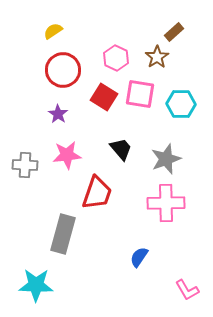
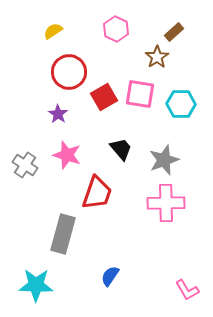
pink hexagon: moved 29 px up
red circle: moved 6 px right, 2 px down
red square: rotated 28 degrees clockwise
pink star: rotated 24 degrees clockwise
gray star: moved 2 px left, 1 px down
gray cross: rotated 30 degrees clockwise
blue semicircle: moved 29 px left, 19 px down
